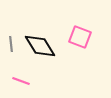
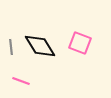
pink square: moved 6 px down
gray line: moved 3 px down
